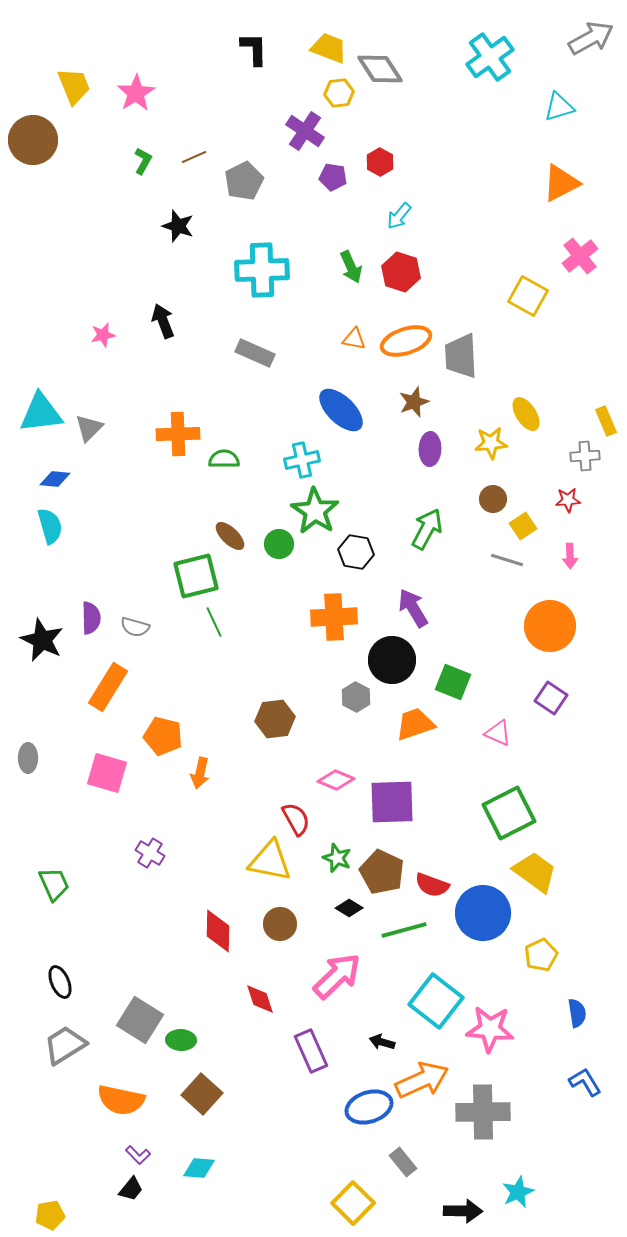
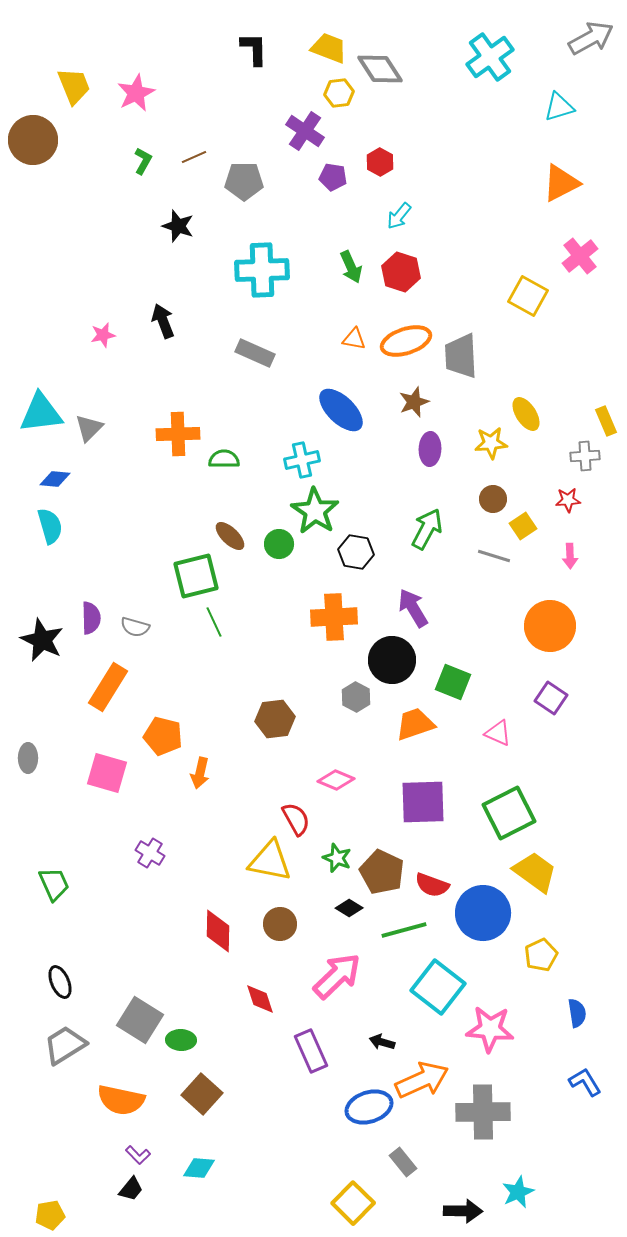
pink star at (136, 93): rotated 6 degrees clockwise
gray pentagon at (244, 181): rotated 27 degrees clockwise
gray line at (507, 560): moved 13 px left, 4 px up
purple square at (392, 802): moved 31 px right
cyan square at (436, 1001): moved 2 px right, 14 px up
